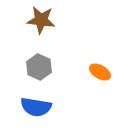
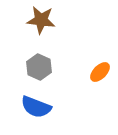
orange ellipse: rotated 75 degrees counterclockwise
blue semicircle: rotated 12 degrees clockwise
